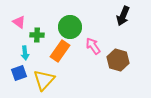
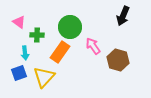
orange rectangle: moved 1 px down
yellow triangle: moved 3 px up
